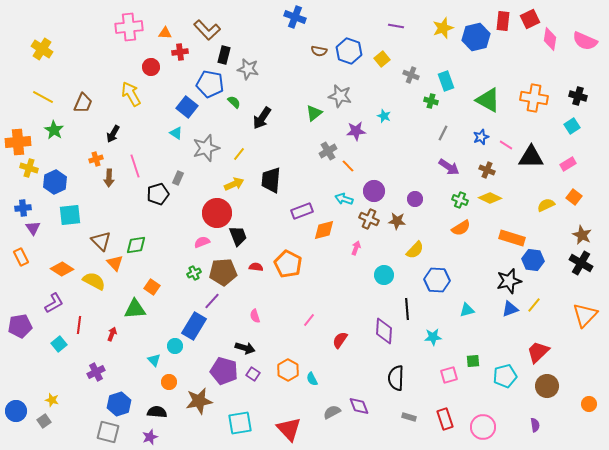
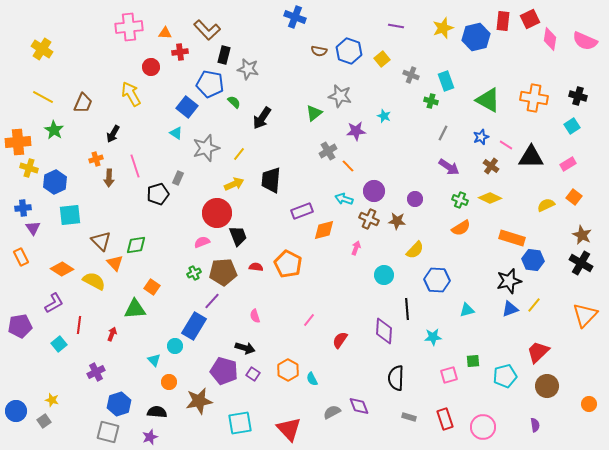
brown cross at (487, 170): moved 4 px right, 4 px up; rotated 14 degrees clockwise
